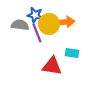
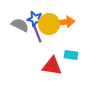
blue star: moved 4 px down
gray semicircle: rotated 18 degrees clockwise
cyan rectangle: moved 1 px left, 2 px down
